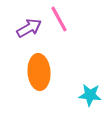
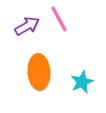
purple arrow: moved 2 px left, 2 px up
cyan star: moved 8 px left, 13 px up; rotated 30 degrees counterclockwise
